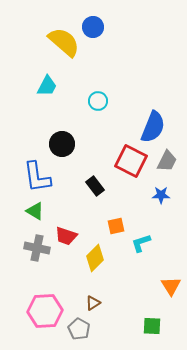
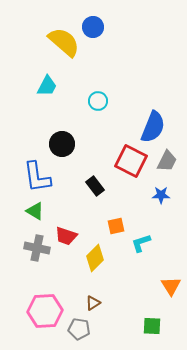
gray pentagon: rotated 20 degrees counterclockwise
